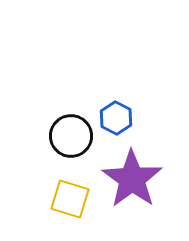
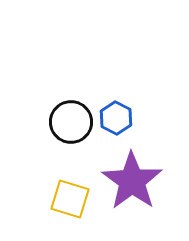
black circle: moved 14 px up
purple star: moved 2 px down
